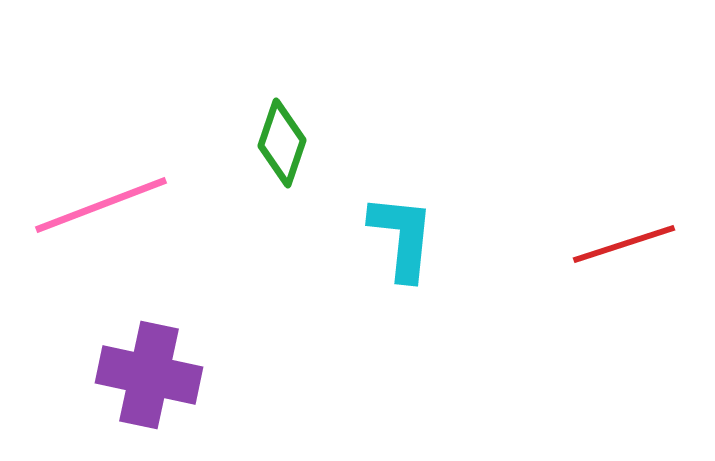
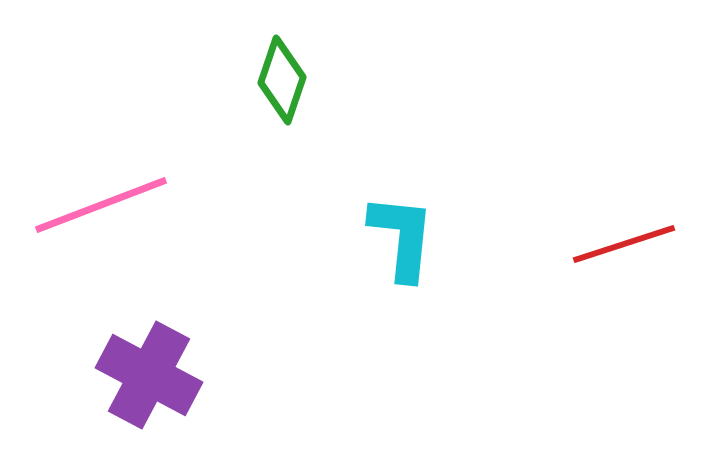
green diamond: moved 63 px up
purple cross: rotated 16 degrees clockwise
